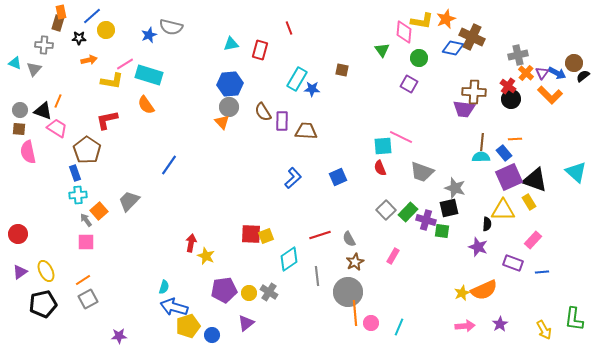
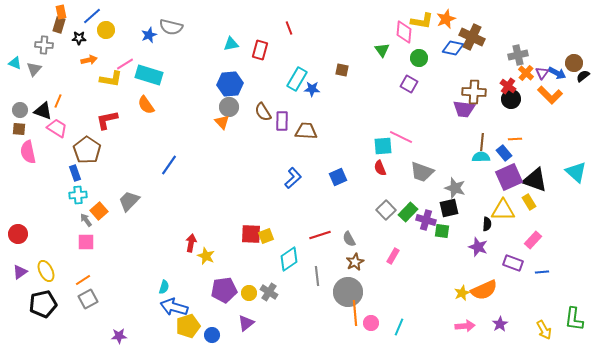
brown rectangle at (58, 23): moved 1 px right, 2 px down
yellow L-shape at (112, 81): moved 1 px left, 2 px up
